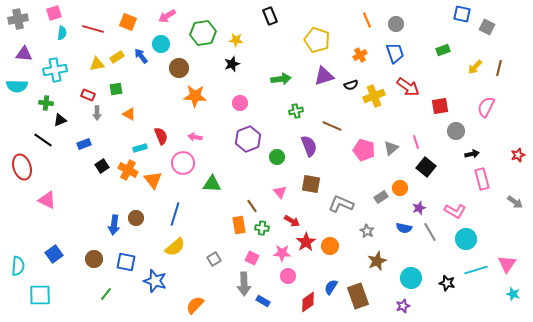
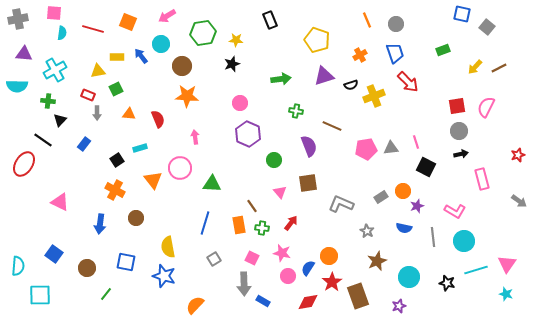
pink square at (54, 13): rotated 21 degrees clockwise
black rectangle at (270, 16): moved 4 px down
gray square at (487, 27): rotated 14 degrees clockwise
yellow rectangle at (117, 57): rotated 32 degrees clockwise
yellow triangle at (97, 64): moved 1 px right, 7 px down
brown circle at (179, 68): moved 3 px right, 2 px up
brown line at (499, 68): rotated 49 degrees clockwise
cyan cross at (55, 70): rotated 20 degrees counterclockwise
red arrow at (408, 87): moved 5 px up; rotated 10 degrees clockwise
green square at (116, 89): rotated 16 degrees counterclockwise
orange star at (195, 96): moved 8 px left
green cross at (46, 103): moved 2 px right, 2 px up
red square at (440, 106): moved 17 px right
green cross at (296, 111): rotated 24 degrees clockwise
orange triangle at (129, 114): rotated 24 degrees counterclockwise
black triangle at (60, 120): rotated 24 degrees counterclockwise
gray circle at (456, 131): moved 3 px right
red semicircle at (161, 136): moved 3 px left, 17 px up
pink arrow at (195, 137): rotated 72 degrees clockwise
purple hexagon at (248, 139): moved 5 px up; rotated 15 degrees counterclockwise
blue rectangle at (84, 144): rotated 32 degrees counterclockwise
gray triangle at (391, 148): rotated 35 degrees clockwise
pink pentagon at (364, 150): moved 2 px right, 1 px up; rotated 25 degrees counterclockwise
black arrow at (472, 154): moved 11 px left
green circle at (277, 157): moved 3 px left, 3 px down
pink circle at (183, 163): moved 3 px left, 5 px down
black square at (102, 166): moved 15 px right, 6 px up
red ellipse at (22, 167): moved 2 px right, 3 px up; rotated 50 degrees clockwise
black square at (426, 167): rotated 12 degrees counterclockwise
orange cross at (128, 170): moved 13 px left, 20 px down
brown square at (311, 184): moved 3 px left, 1 px up; rotated 18 degrees counterclockwise
orange circle at (400, 188): moved 3 px right, 3 px down
pink triangle at (47, 200): moved 13 px right, 2 px down
gray arrow at (515, 202): moved 4 px right, 1 px up
purple star at (419, 208): moved 2 px left, 2 px up
blue line at (175, 214): moved 30 px right, 9 px down
red arrow at (292, 221): moved 1 px left, 2 px down; rotated 84 degrees counterclockwise
blue arrow at (114, 225): moved 14 px left, 1 px up
gray line at (430, 232): moved 3 px right, 5 px down; rotated 24 degrees clockwise
cyan circle at (466, 239): moved 2 px left, 2 px down
red star at (306, 242): moved 26 px right, 40 px down
orange circle at (330, 246): moved 1 px left, 10 px down
yellow semicircle at (175, 247): moved 7 px left; rotated 120 degrees clockwise
pink star at (282, 253): rotated 12 degrees clockwise
blue square at (54, 254): rotated 18 degrees counterclockwise
brown circle at (94, 259): moved 7 px left, 9 px down
cyan circle at (411, 278): moved 2 px left, 1 px up
blue star at (155, 281): moved 9 px right, 5 px up
blue semicircle at (331, 287): moved 23 px left, 19 px up
cyan star at (513, 294): moved 7 px left
red diamond at (308, 302): rotated 25 degrees clockwise
purple star at (403, 306): moved 4 px left
